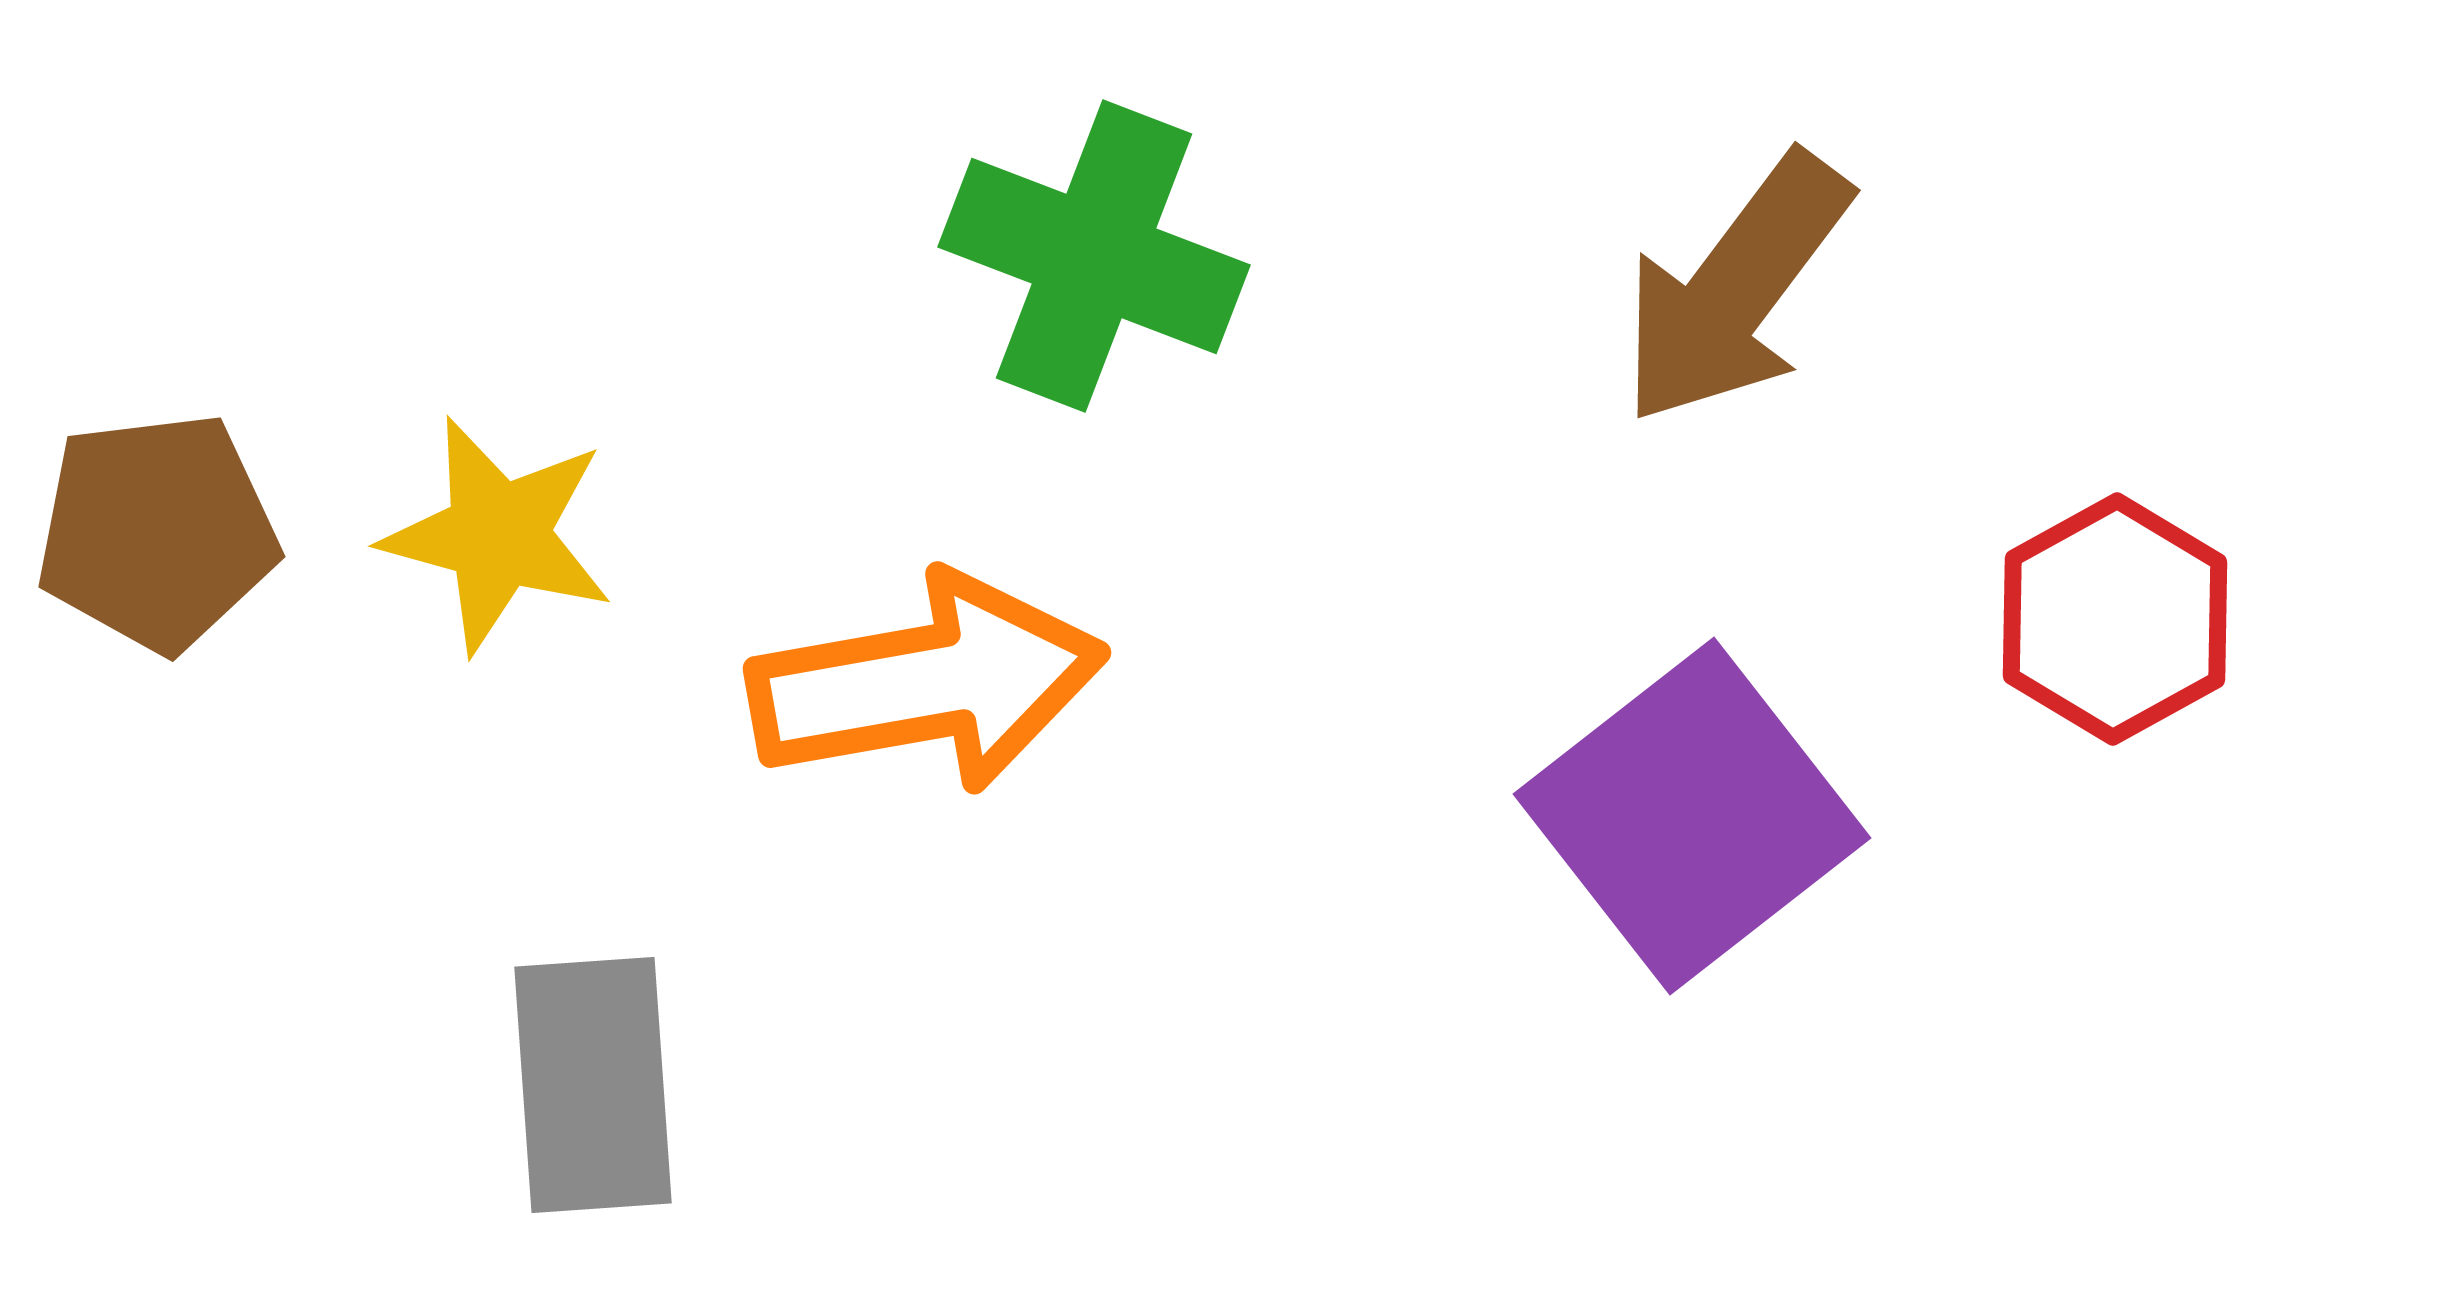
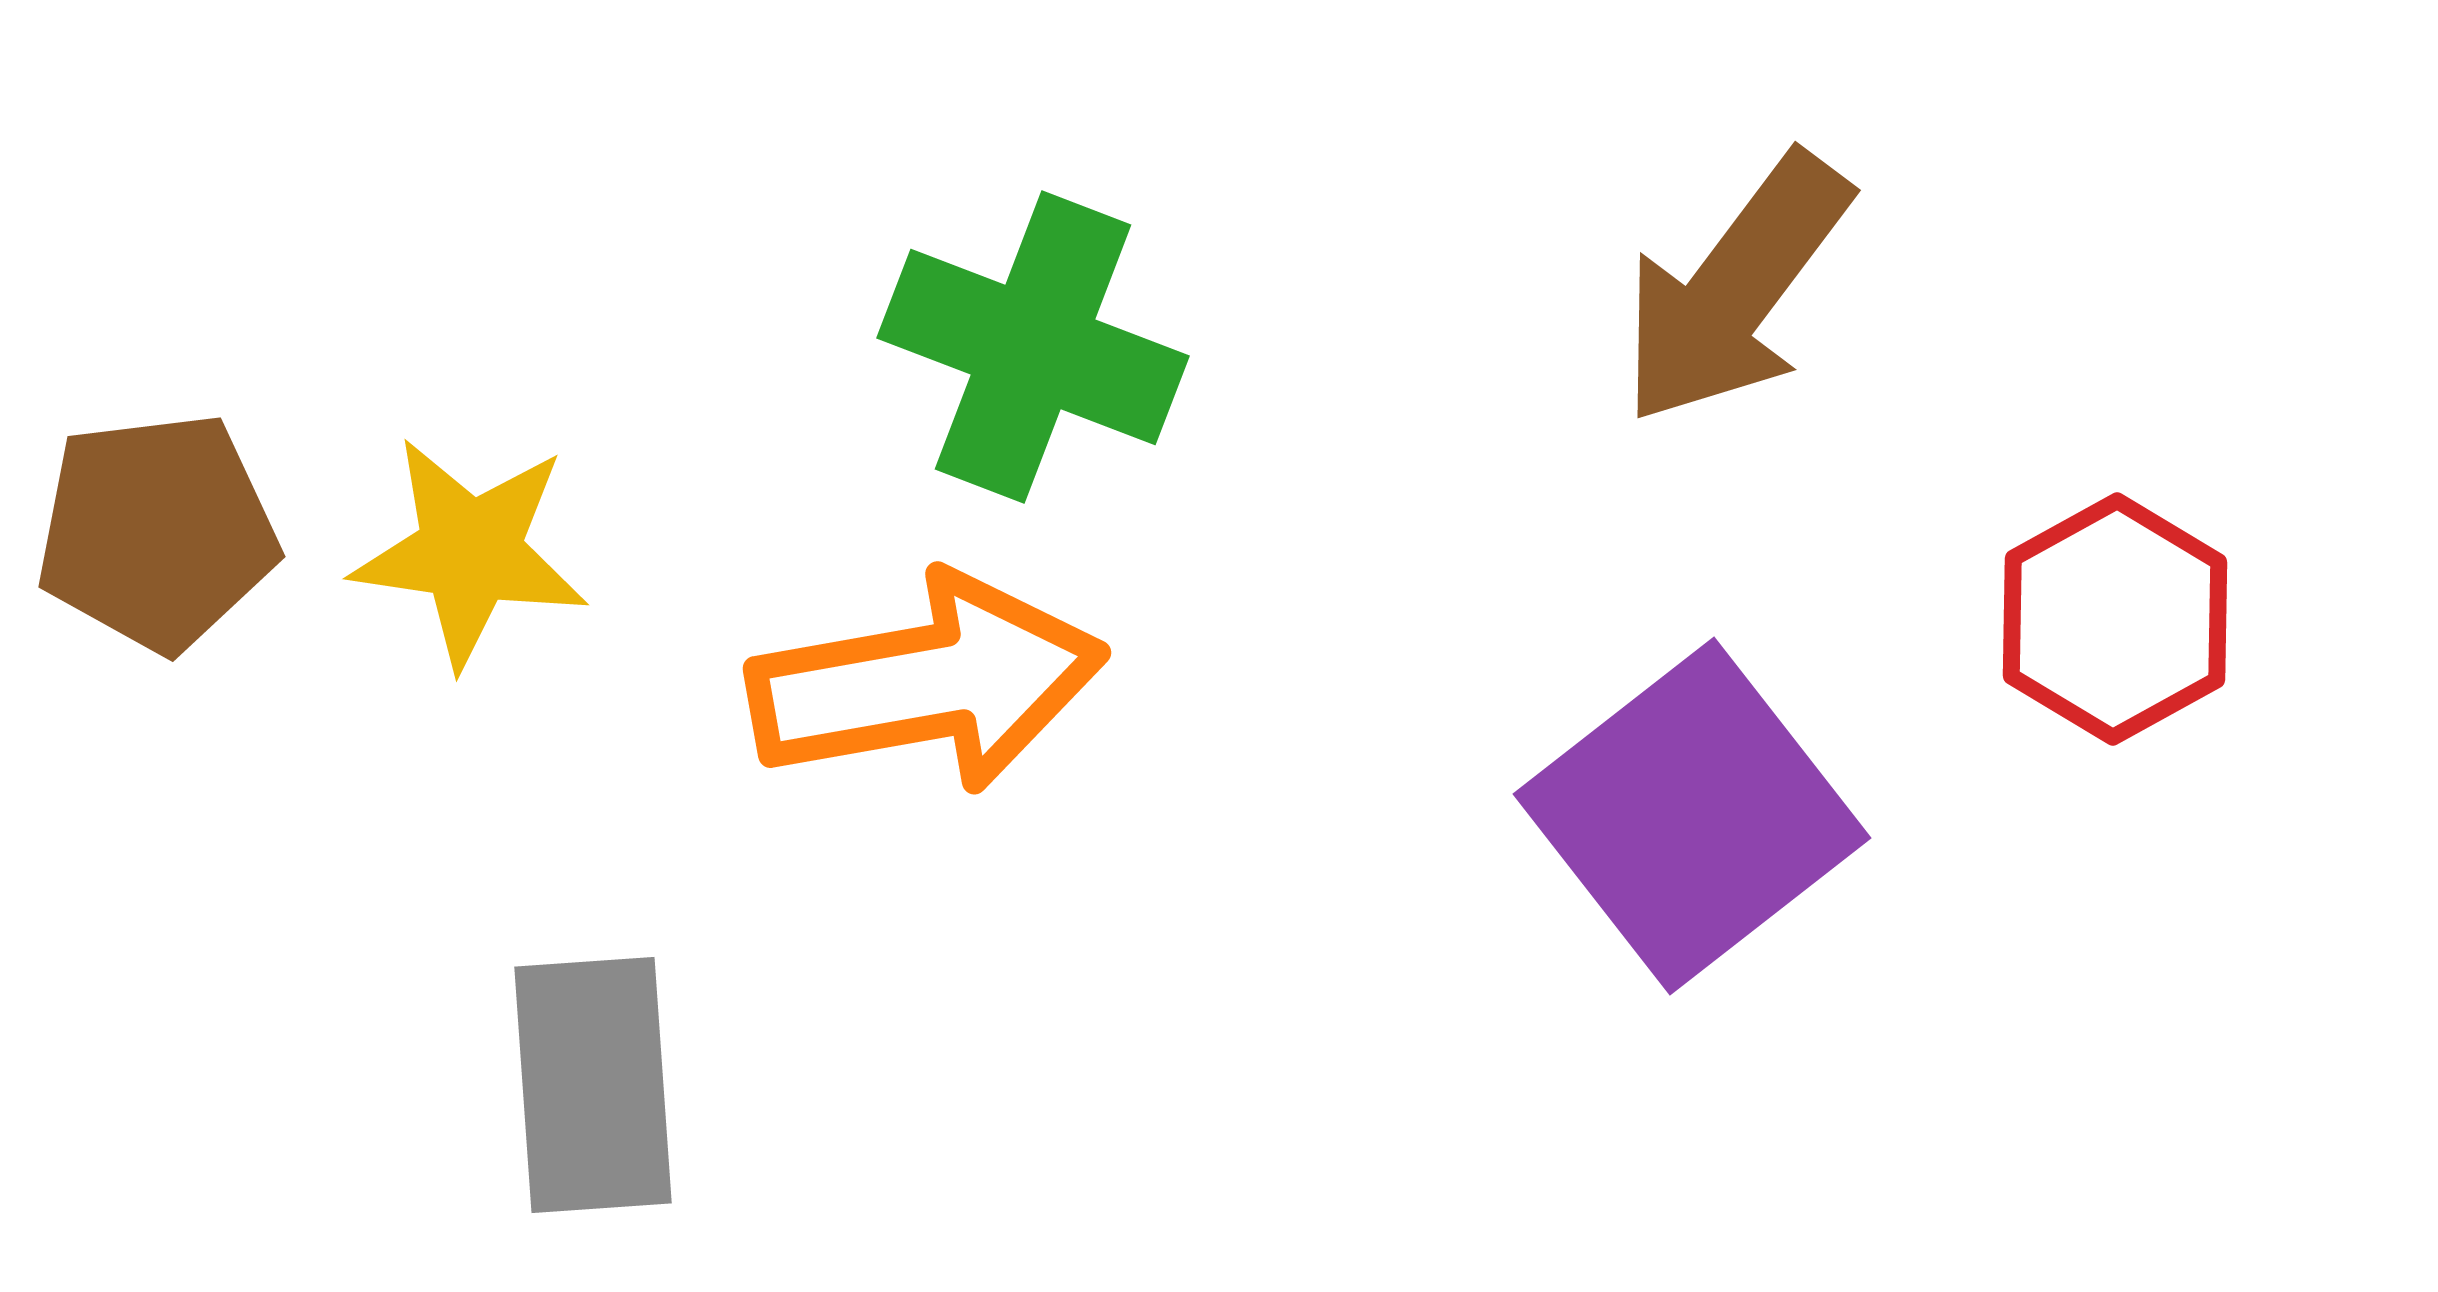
green cross: moved 61 px left, 91 px down
yellow star: moved 28 px left, 17 px down; rotated 7 degrees counterclockwise
